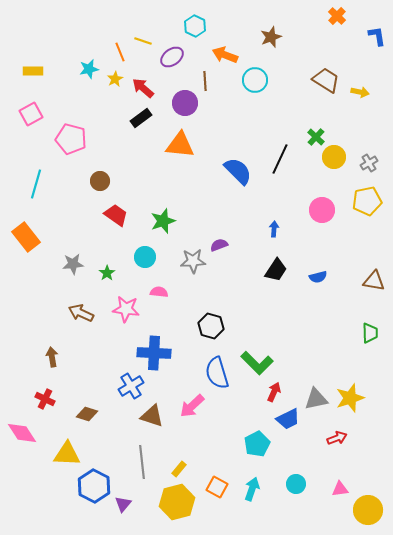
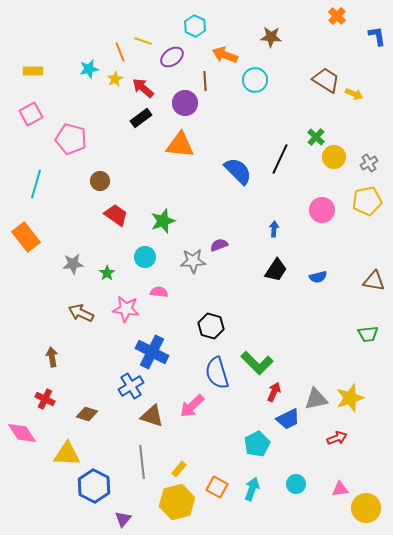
brown star at (271, 37): rotated 25 degrees clockwise
yellow arrow at (360, 92): moved 6 px left, 2 px down; rotated 12 degrees clockwise
green trapezoid at (370, 333): moved 2 px left, 1 px down; rotated 85 degrees clockwise
blue cross at (154, 353): moved 2 px left, 1 px up; rotated 24 degrees clockwise
purple triangle at (123, 504): moved 15 px down
yellow circle at (368, 510): moved 2 px left, 2 px up
